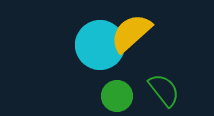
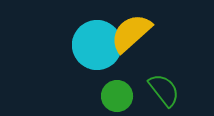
cyan circle: moved 3 px left
